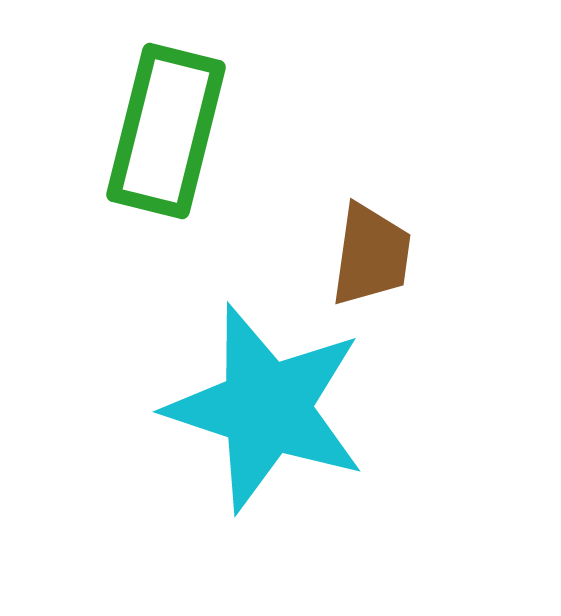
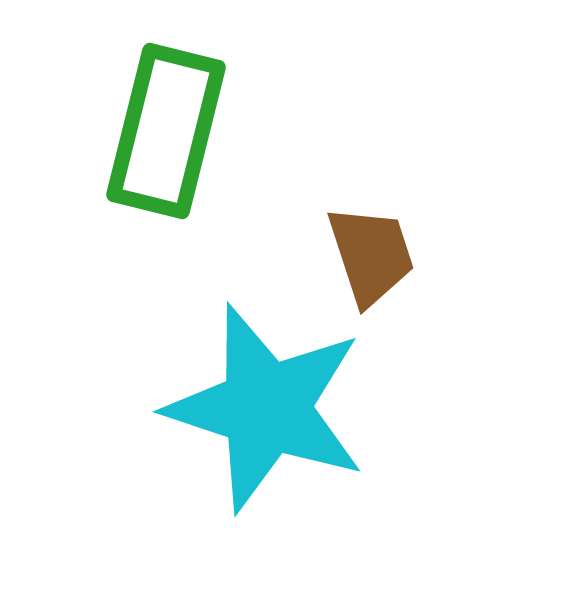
brown trapezoid: rotated 26 degrees counterclockwise
